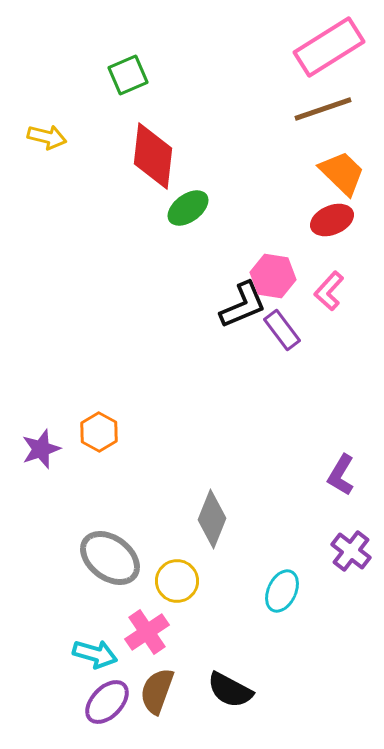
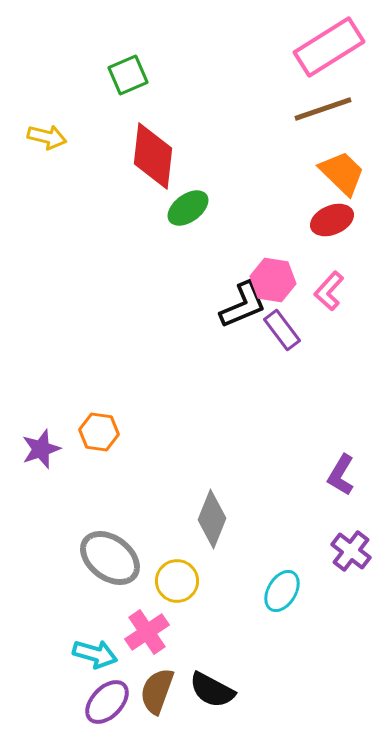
pink hexagon: moved 4 px down
orange hexagon: rotated 21 degrees counterclockwise
cyan ellipse: rotated 6 degrees clockwise
black semicircle: moved 18 px left
